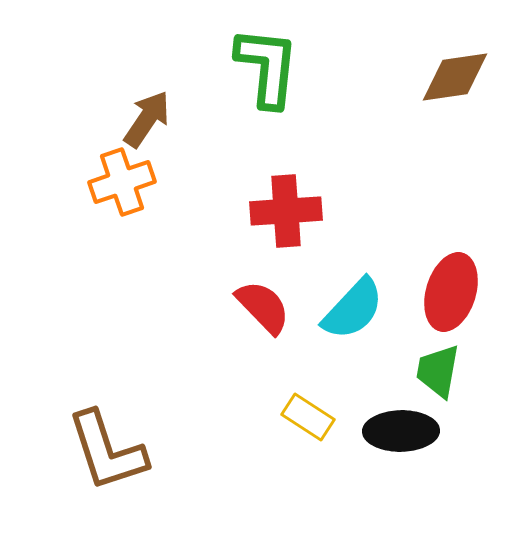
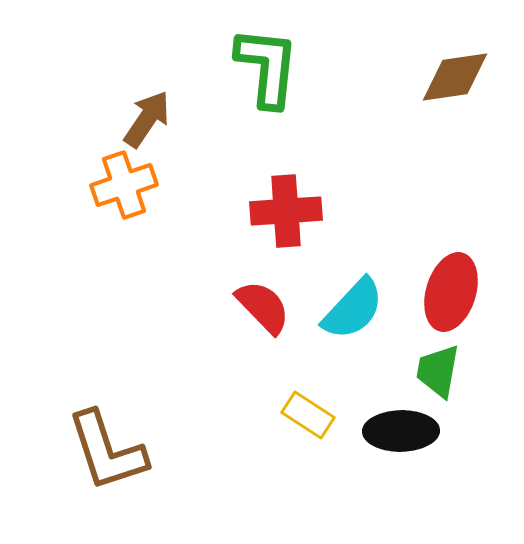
orange cross: moved 2 px right, 3 px down
yellow rectangle: moved 2 px up
